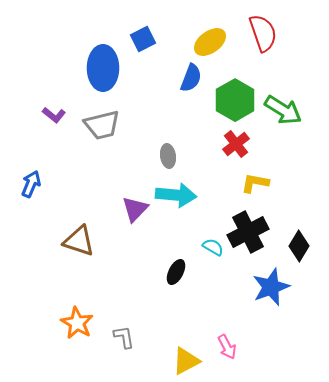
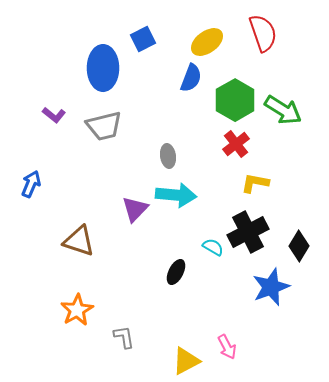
yellow ellipse: moved 3 px left
gray trapezoid: moved 2 px right, 1 px down
orange star: moved 13 px up; rotated 12 degrees clockwise
